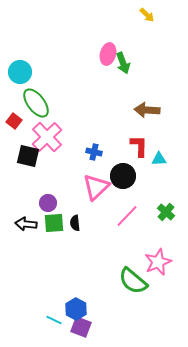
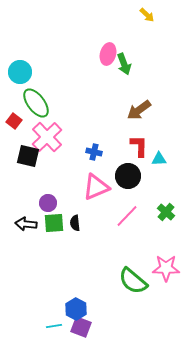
green arrow: moved 1 px right, 1 px down
brown arrow: moved 8 px left; rotated 40 degrees counterclockwise
black circle: moved 5 px right
pink triangle: rotated 20 degrees clockwise
pink star: moved 8 px right, 6 px down; rotated 24 degrees clockwise
cyan line: moved 6 px down; rotated 35 degrees counterclockwise
